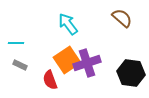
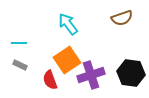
brown semicircle: rotated 120 degrees clockwise
cyan line: moved 3 px right
purple cross: moved 4 px right, 12 px down
